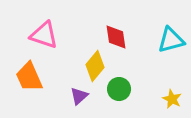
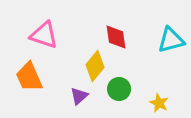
yellow star: moved 13 px left, 4 px down
